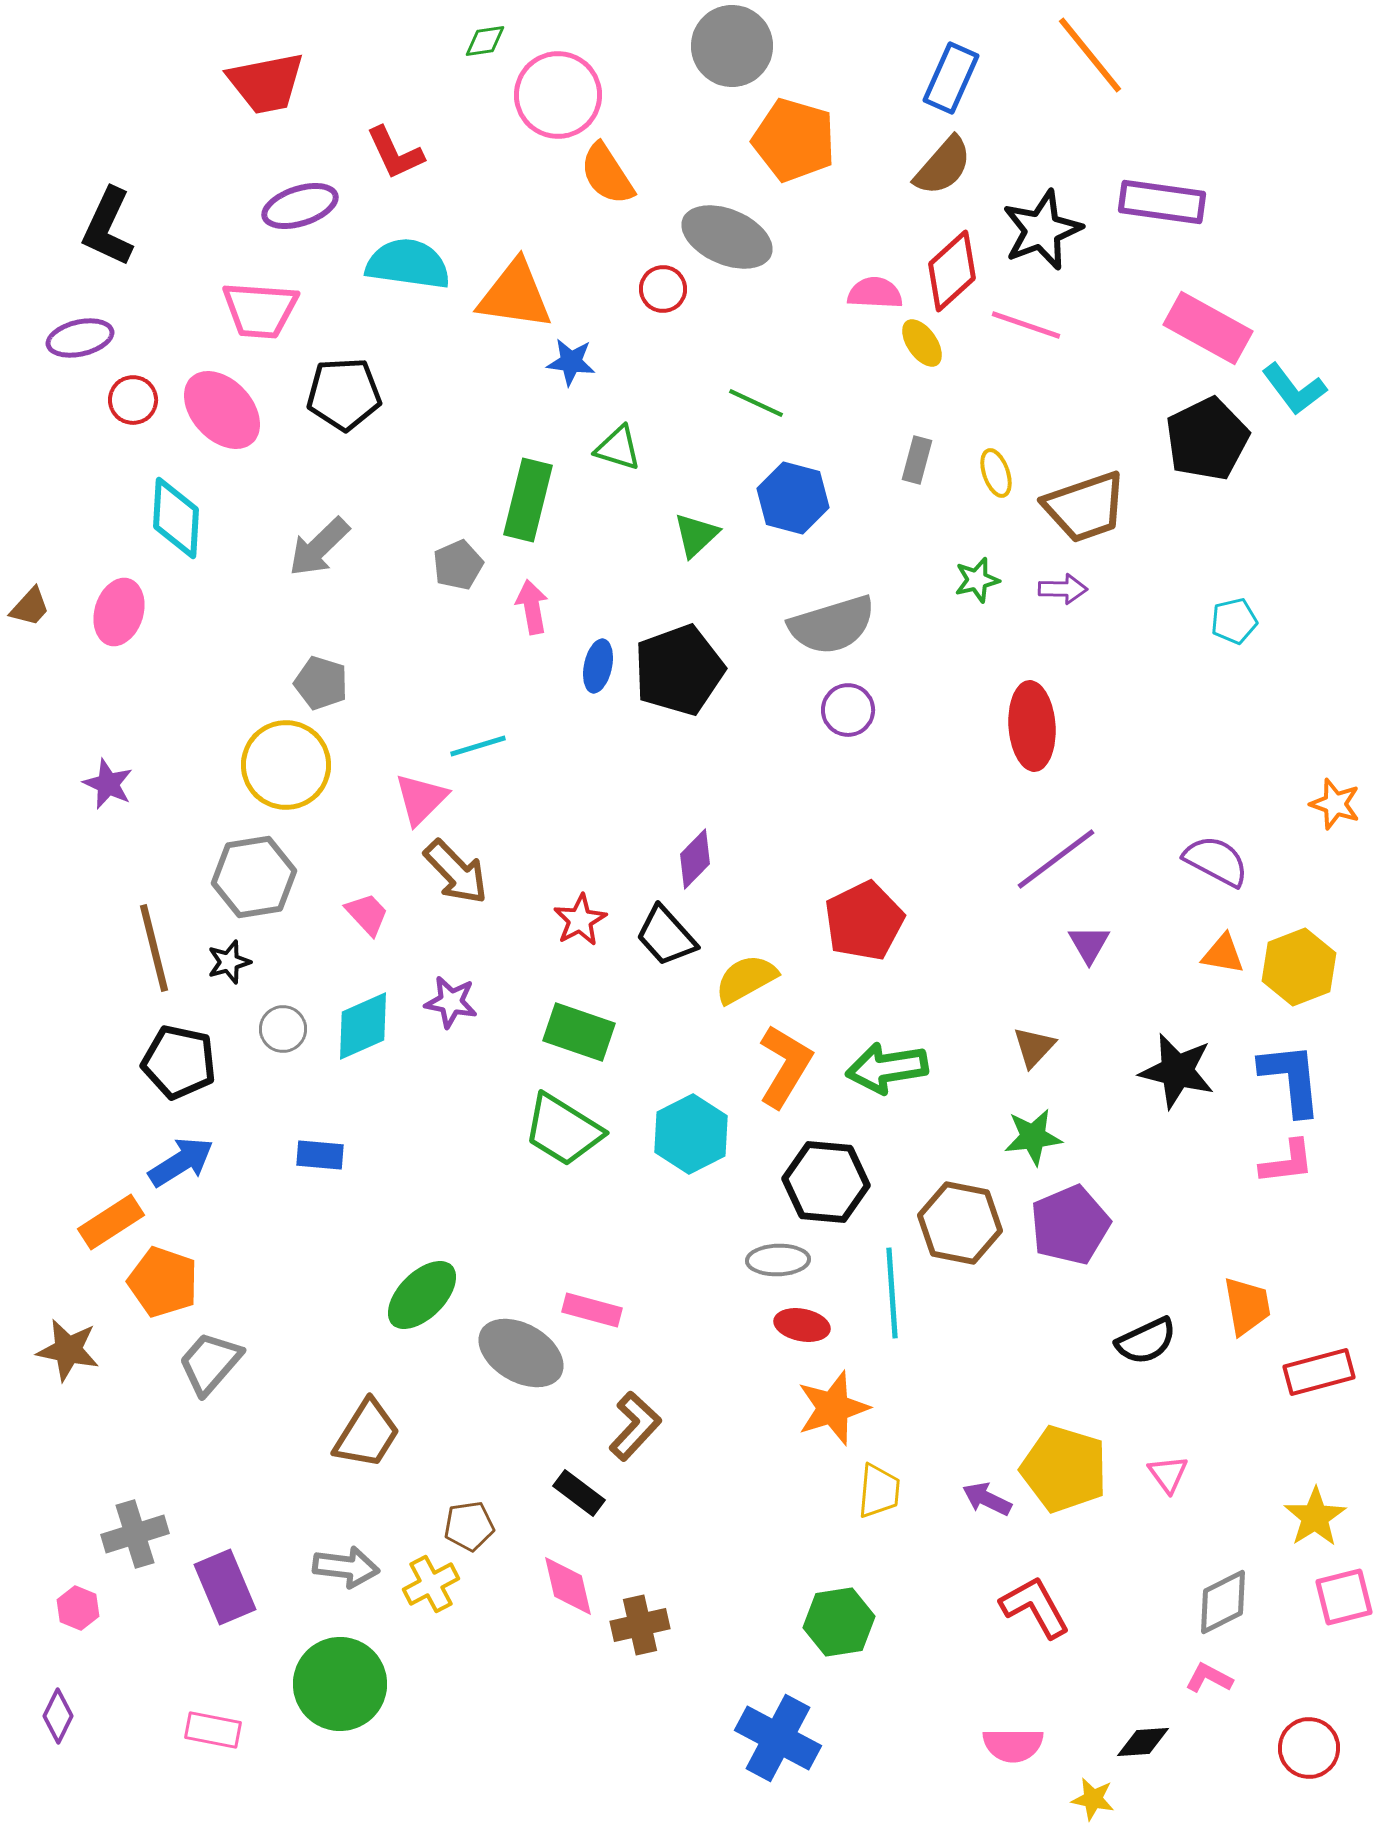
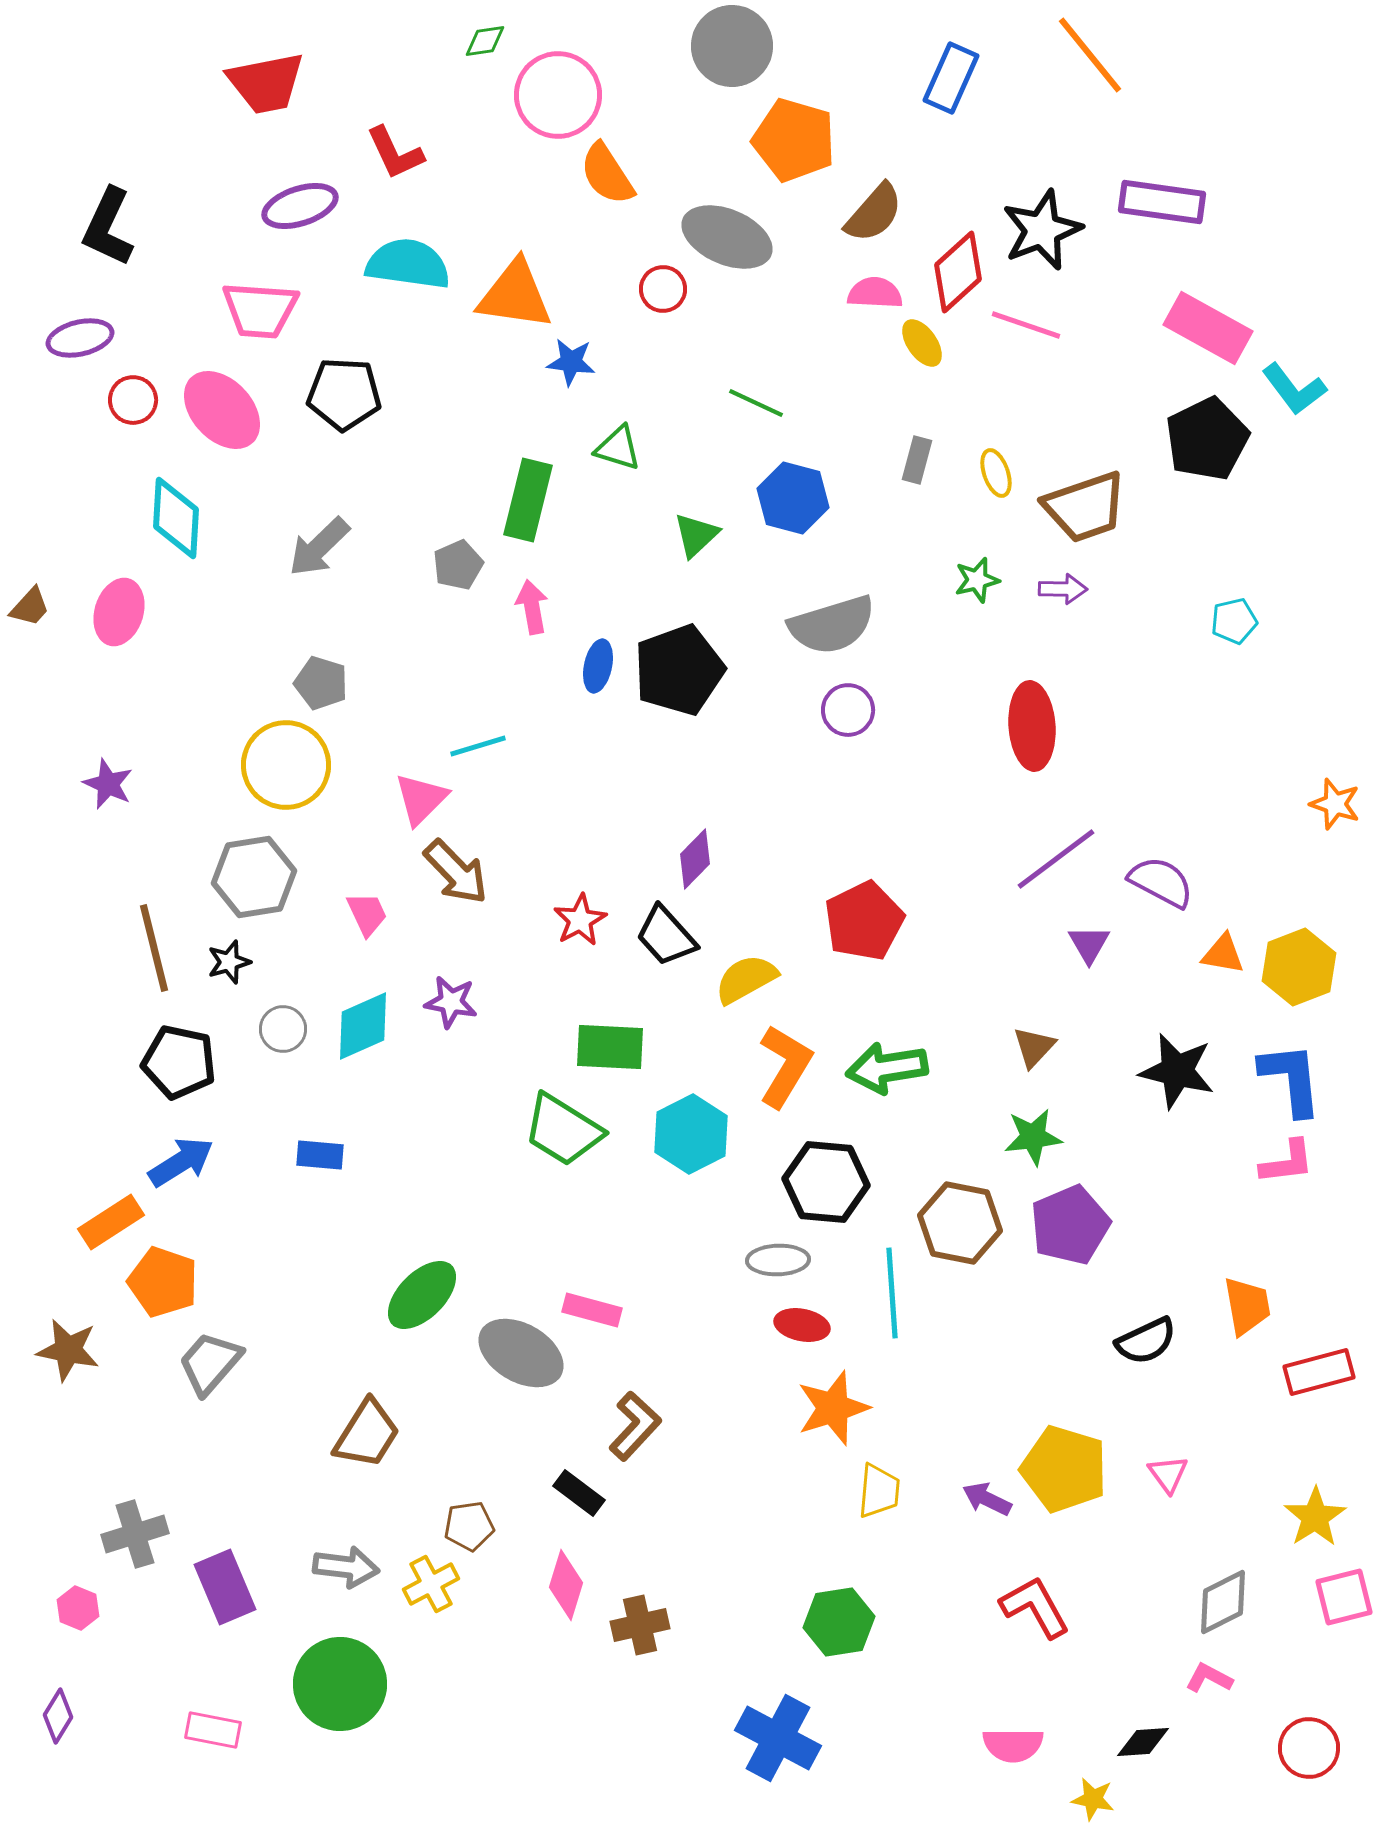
brown semicircle at (943, 166): moved 69 px left, 47 px down
red diamond at (952, 271): moved 6 px right, 1 px down
black pentagon at (344, 394): rotated 6 degrees clockwise
purple semicircle at (1216, 861): moved 55 px left, 21 px down
pink trapezoid at (367, 914): rotated 18 degrees clockwise
green rectangle at (579, 1032): moved 31 px right, 15 px down; rotated 16 degrees counterclockwise
pink diamond at (568, 1586): moved 2 px left, 1 px up; rotated 30 degrees clockwise
purple diamond at (58, 1716): rotated 6 degrees clockwise
